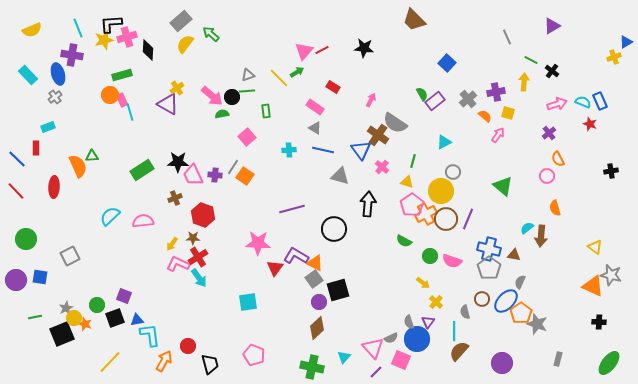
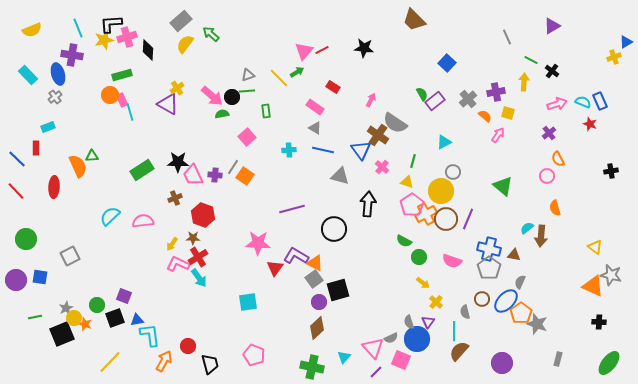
green circle at (430, 256): moved 11 px left, 1 px down
